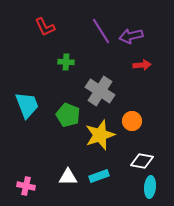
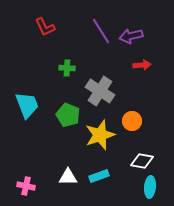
green cross: moved 1 px right, 6 px down
